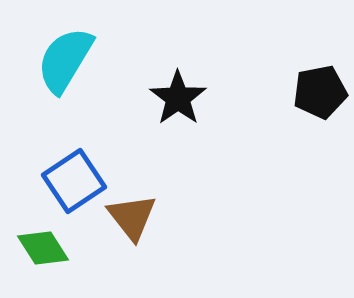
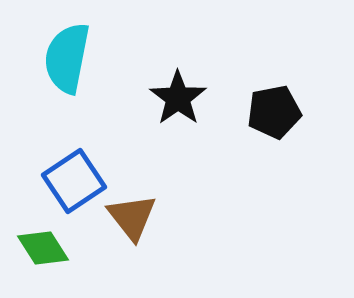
cyan semicircle: moved 2 px right, 2 px up; rotated 20 degrees counterclockwise
black pentagon: moved 46 px left, 20 px down
